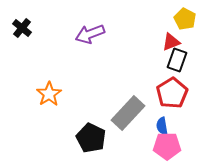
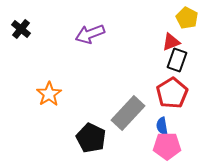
yellow pentagon: moved 2 px right, 1 px up
black cross: moved 1 px left, 1 px down
